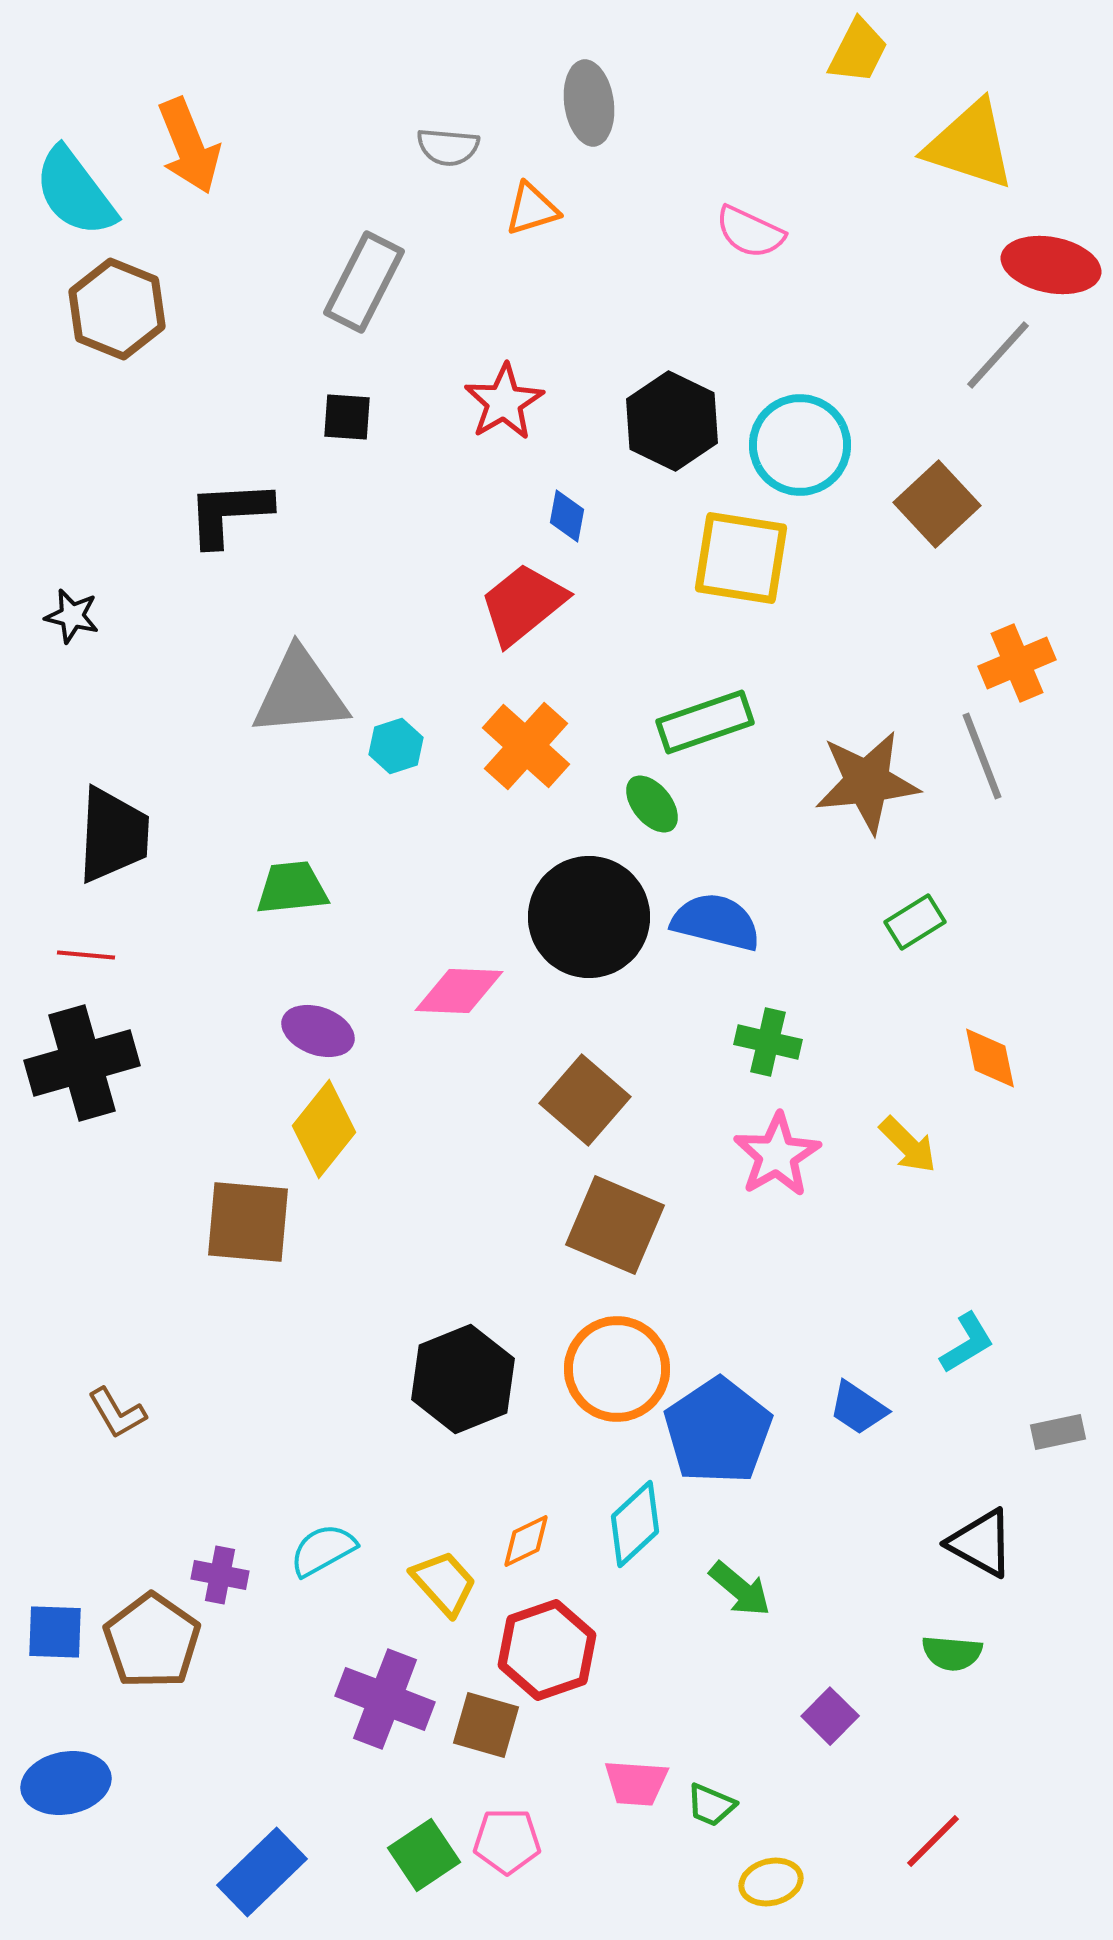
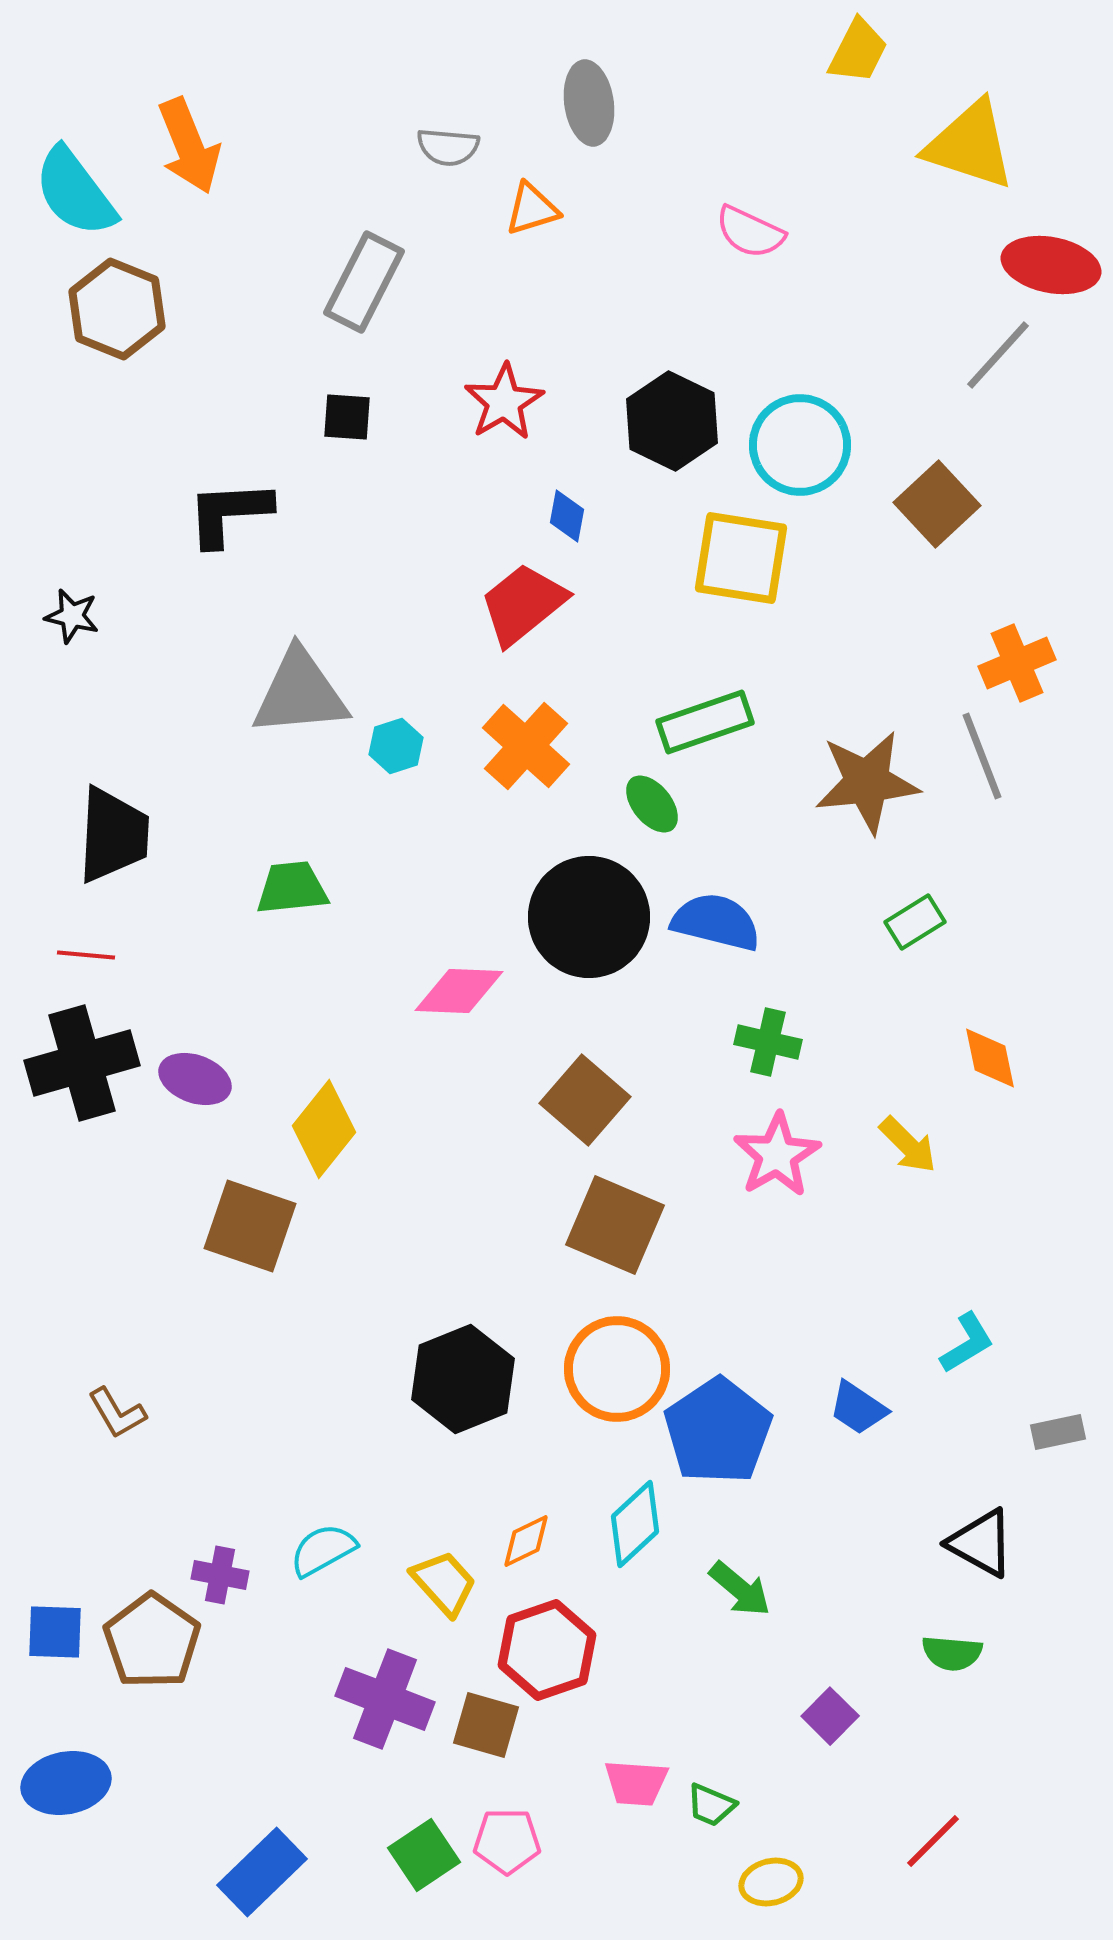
purple ellipse at (318, 1031): moved 123 px left, 48 px down
brown square at (248, 1222): moved 2 px right, 4 px down; rotated 14 degrees clockwise
